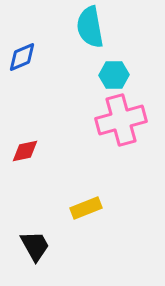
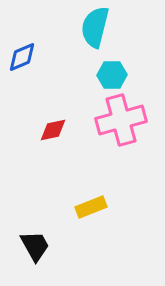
cyan semicircle: moved 5 px right; rotated 24 degrees clockwise
cyan hexagon: moved 2 px left
red diamond: moved 28 px right, 21 px up
yellow rectangle: moved 5 px right, 1 px up
